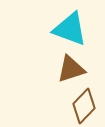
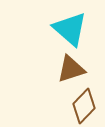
cyan triangle: rotated 21 degrees clockwise
